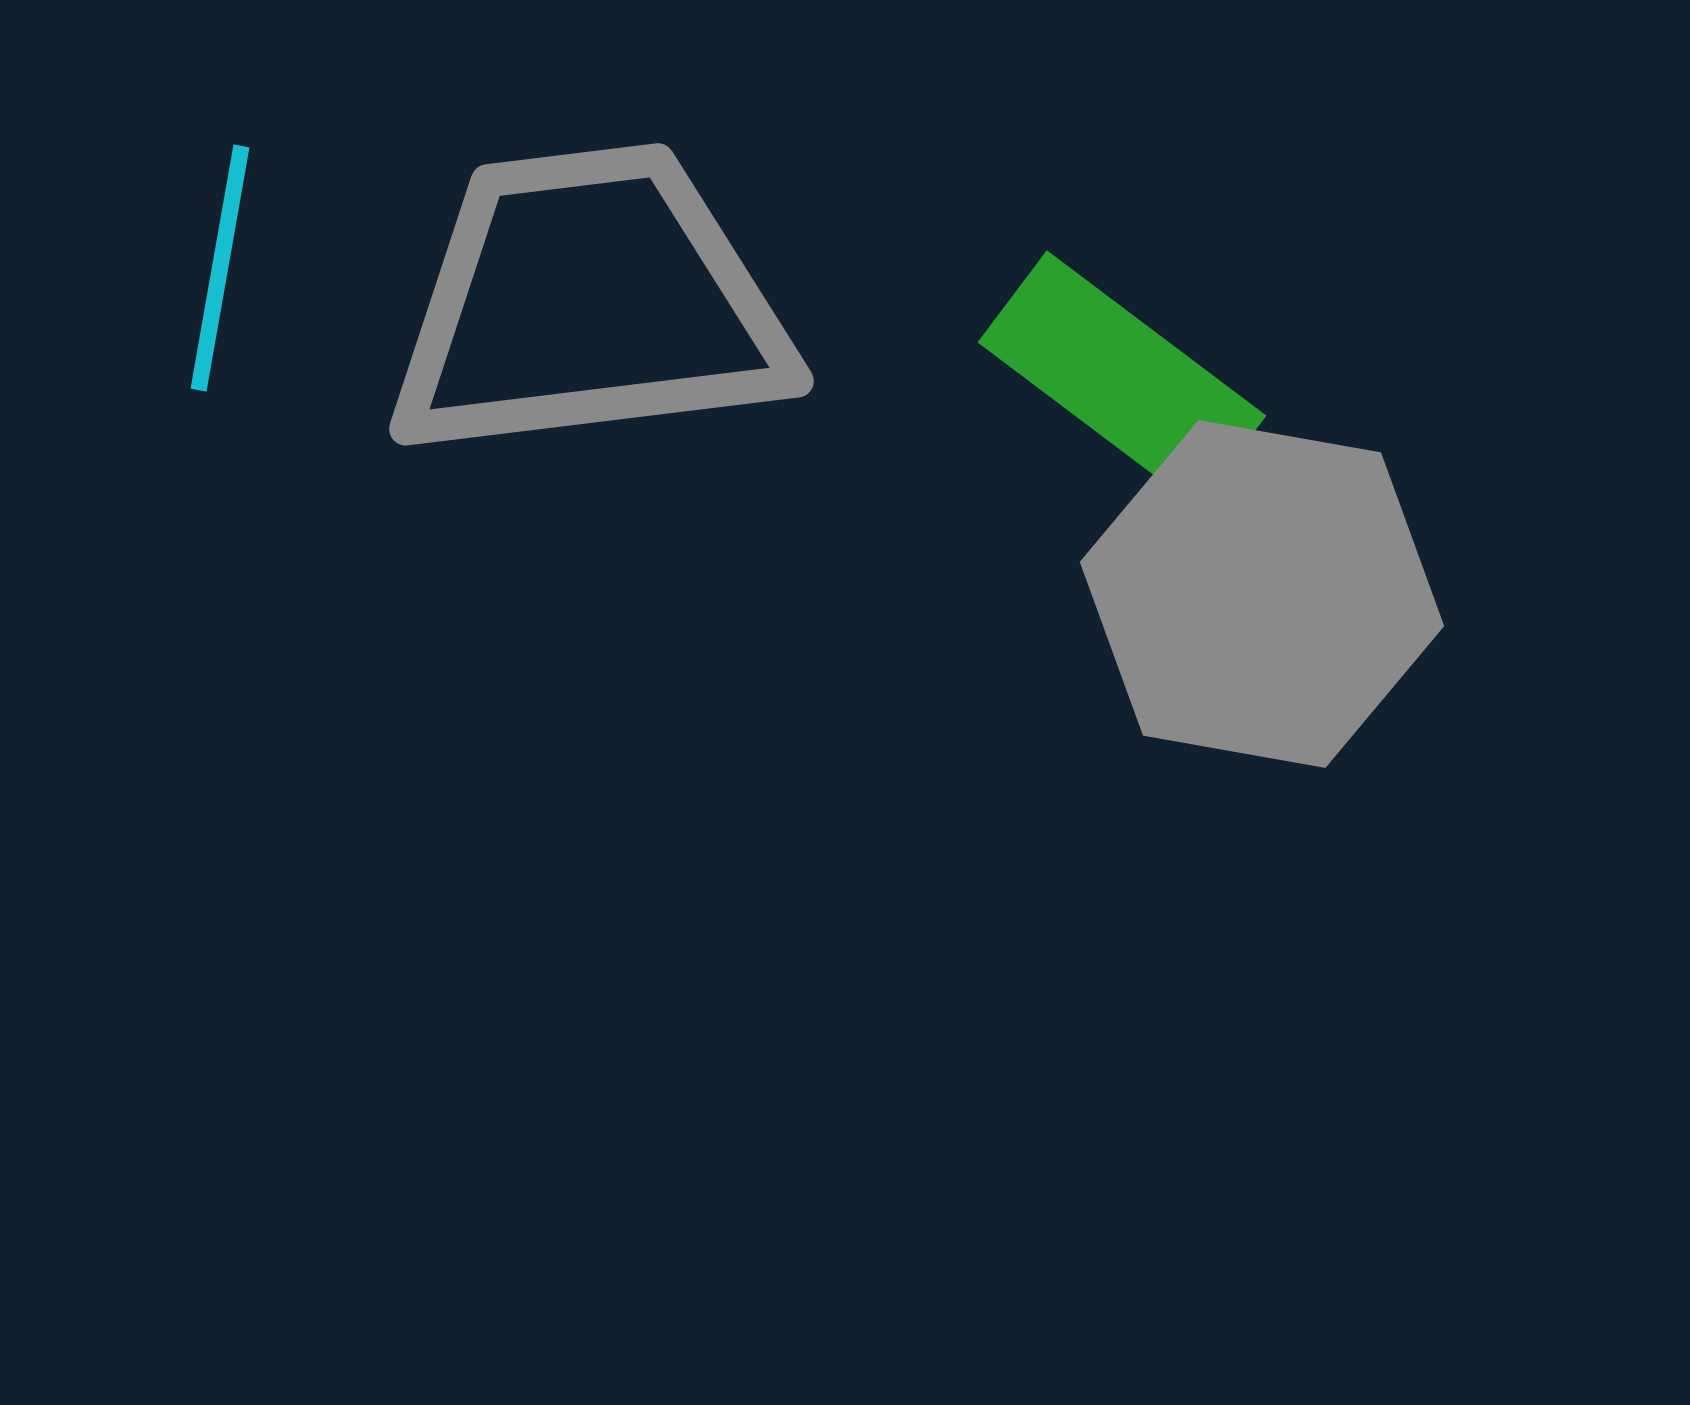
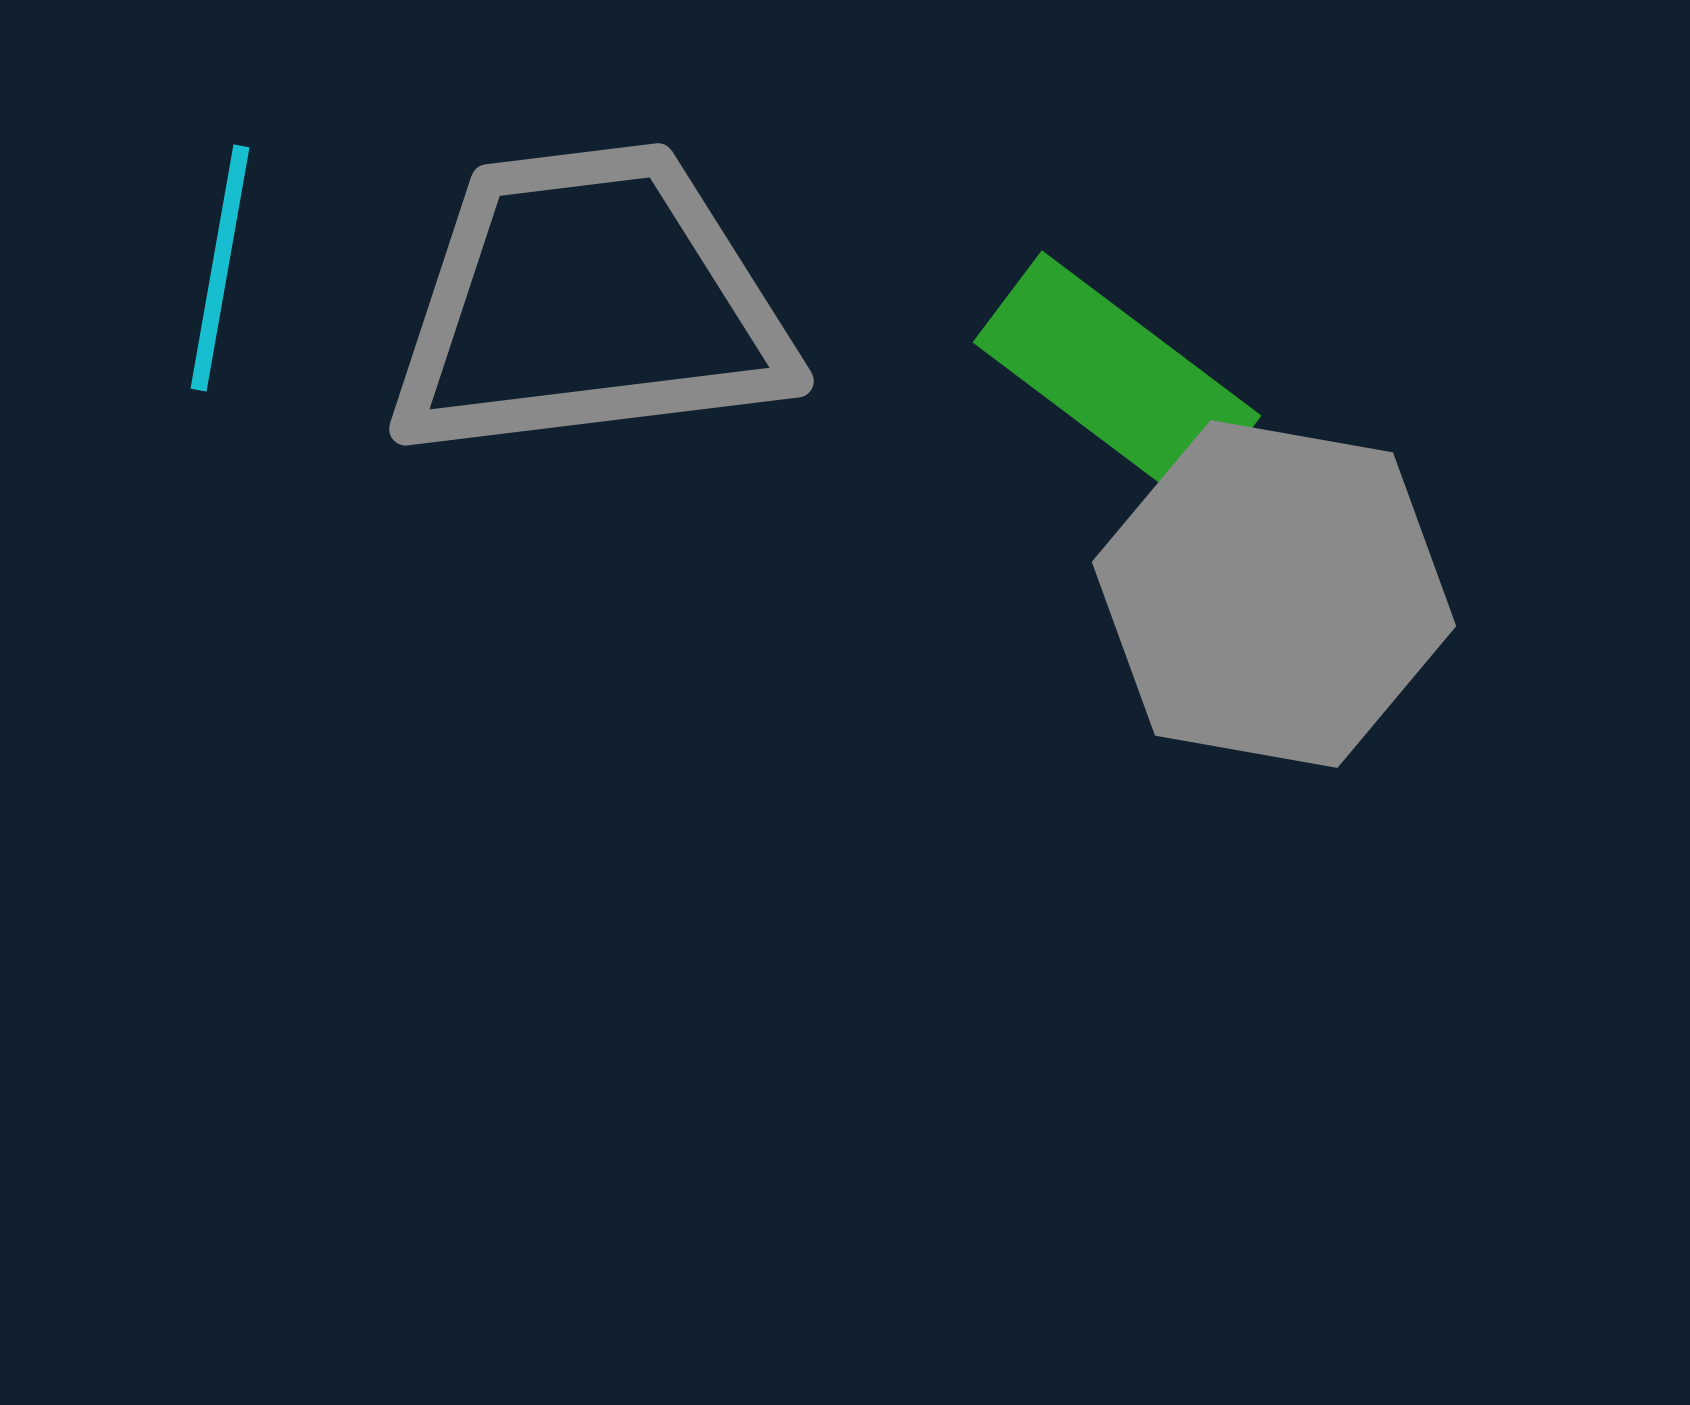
green rectangle: moved 5 px left
gray hexagon: moved 12 px right
